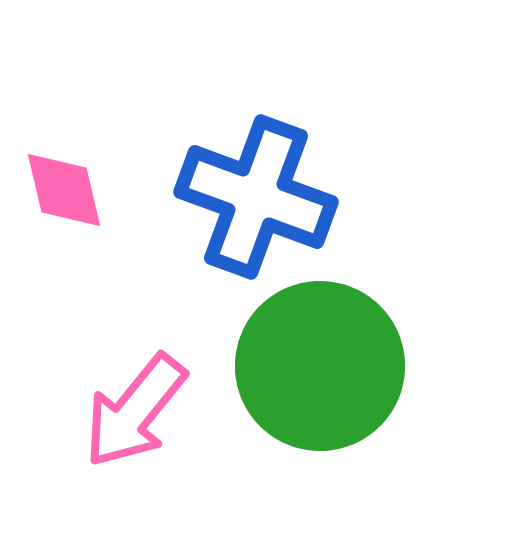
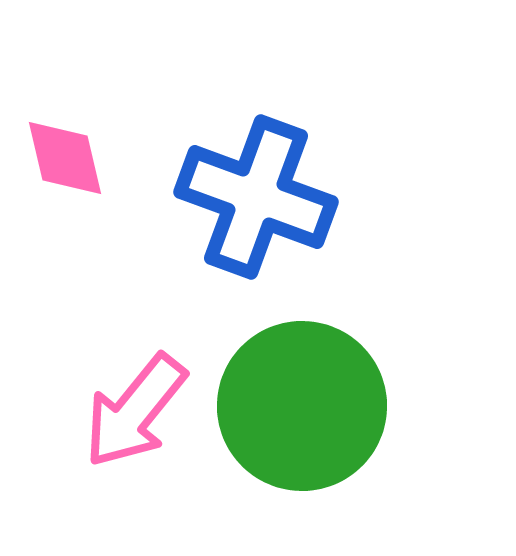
pink diamond: moved 1 px right, 32 px up
green circle: moved 18 px left, 40 px down
